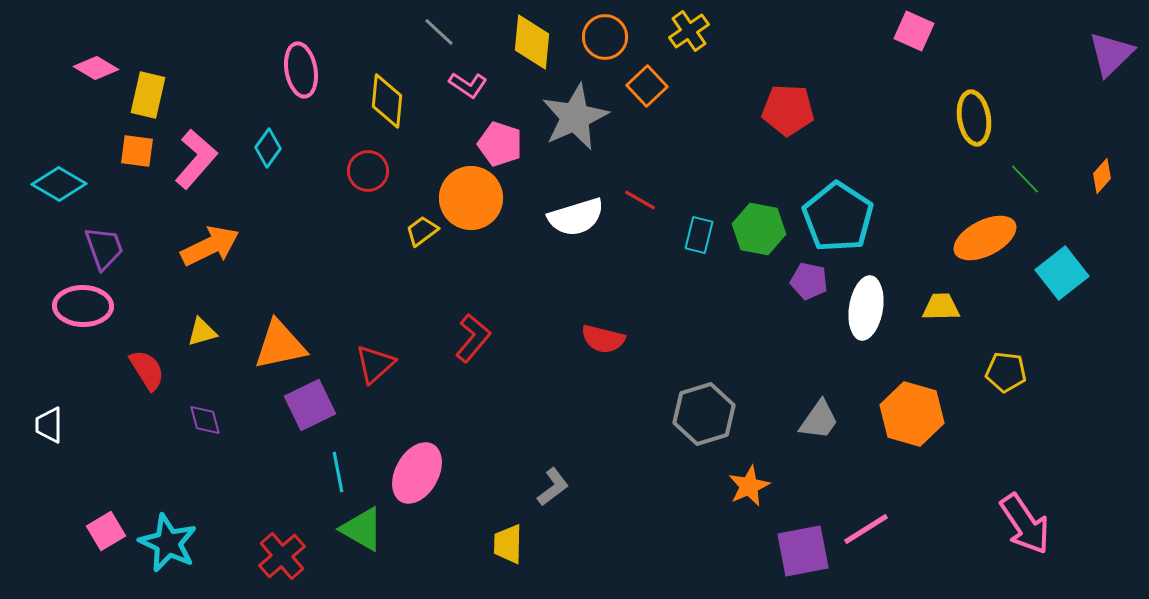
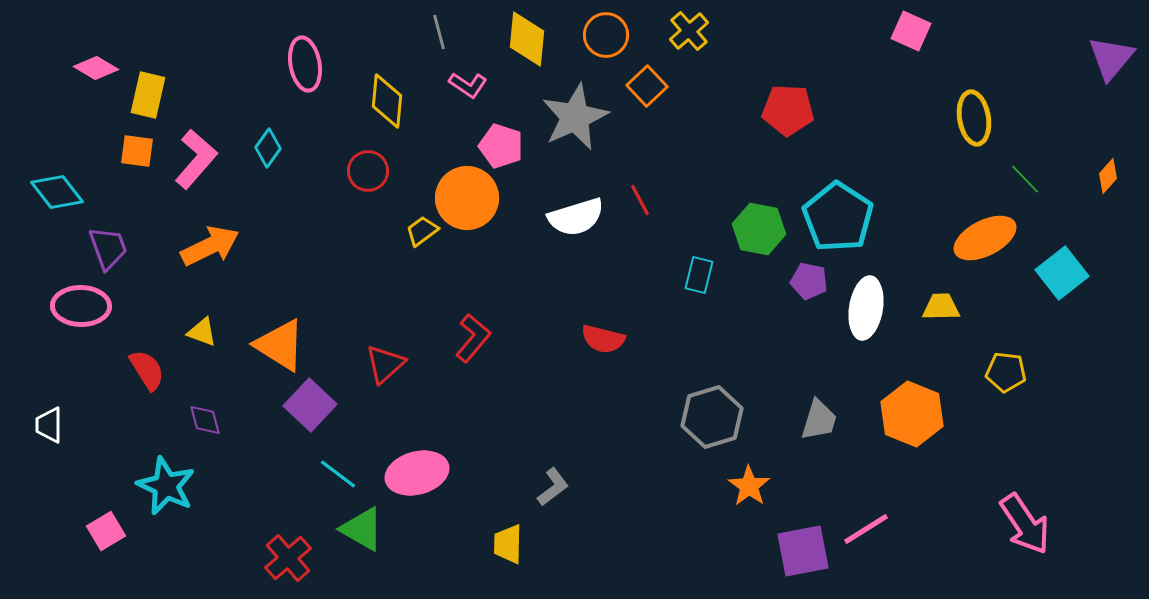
yellow cross at (689, 31): rotated 6 degrees counterclockwise
pink square at (914, 31): moved 3 px left
gray line at (439, 32): rotated 32 degrees clockwise
orange circle at (605, 37): moved 1 px right, 2 px up
yellow diamond at (532, 42): moved 5 px left, 3 px up
purple triangle at (1111, 54): moved 4 px down; rotated 6 degrees counterclockwise
pink ellipse at (301, 70): moved 4 px right, 6 px up
pink pentagon at (500, 144): moved 1 px right, 2 px down
orange diamond at (1102, 176): moved 6 px right
cyan diamond at (59, 184): moved 2 px left, 8 px down; rotated 22 degrees clockwise
orange circle at (471, 198): moved 4 px left
red line at (640, 200): rotated 32 degrees clockwise
cyan rectangle at (699, 235): moved 40 px down
purple trapezoid at (104, 248): moved 4 px right
pink ellipse at (83, 306): moved 2 px left
yellow triangle at (202, 332): rotated 36 degrees clockwise
orange triangle at (280, 345): rotated 44 degrees clockwise
red triangle at (375, 364): moved 10 px right
purple square at (310, 405): rotated 21 degrees counterclockwise
gray hexagon at (704, 414): moved 8 px right, 3 px down
orange hexagon at (912, 414): rotated 6 degrees clockwise
gray trapezoid at (819, 420): rotated 18 degrees counterclockwise
cyan line at (338, 472): moved 2 px down; rotated 42 degrees counterclockwise
pink ellipse at (417, 473): rotated 46 degrees clockwise
orange star at (749, 486): rotated 12 degrees counterclockwise
cyan star at (168, 543): moved 2 px left, 57 px up
red cross at (282, 556): moved 6 px right, 2 px down
